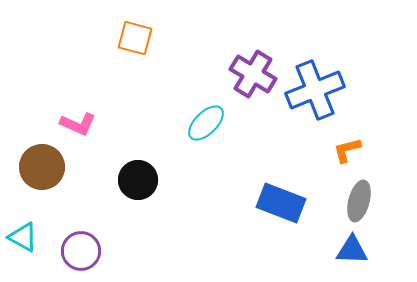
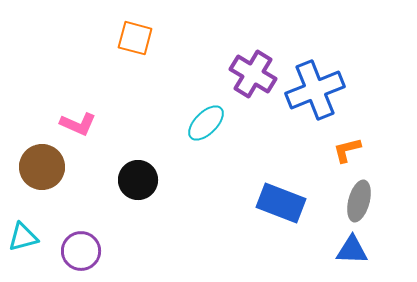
cyan triangle: rotated 44 degrees counterclockwise
